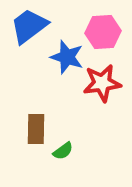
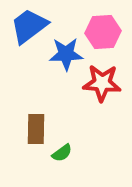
blue star: moved 1 px left, 3 px up; rotated 20 degrees counterclockwise
red star: rotated 12 degrees clockwise
green semicircle: moved 1 px left, 2 px down
